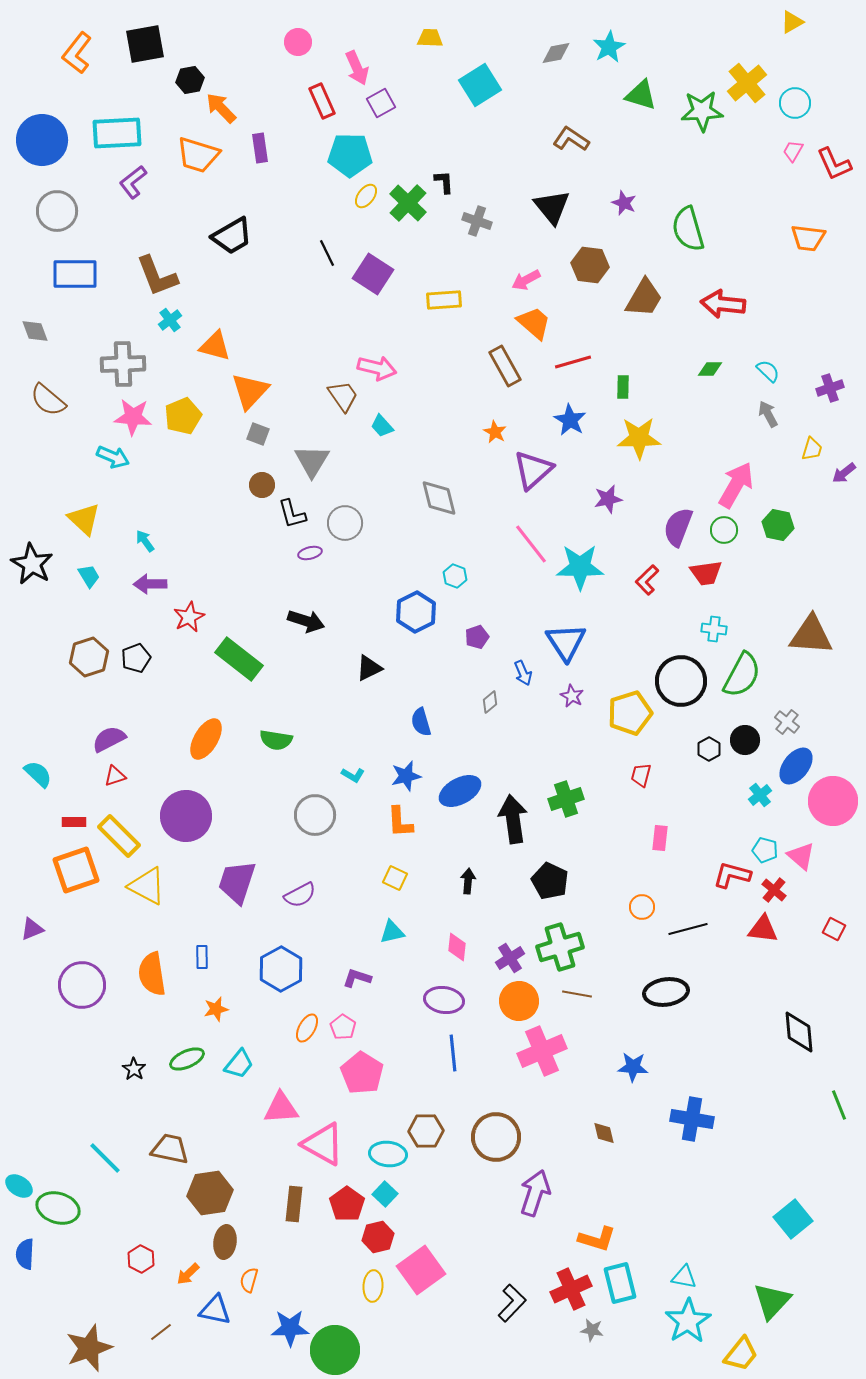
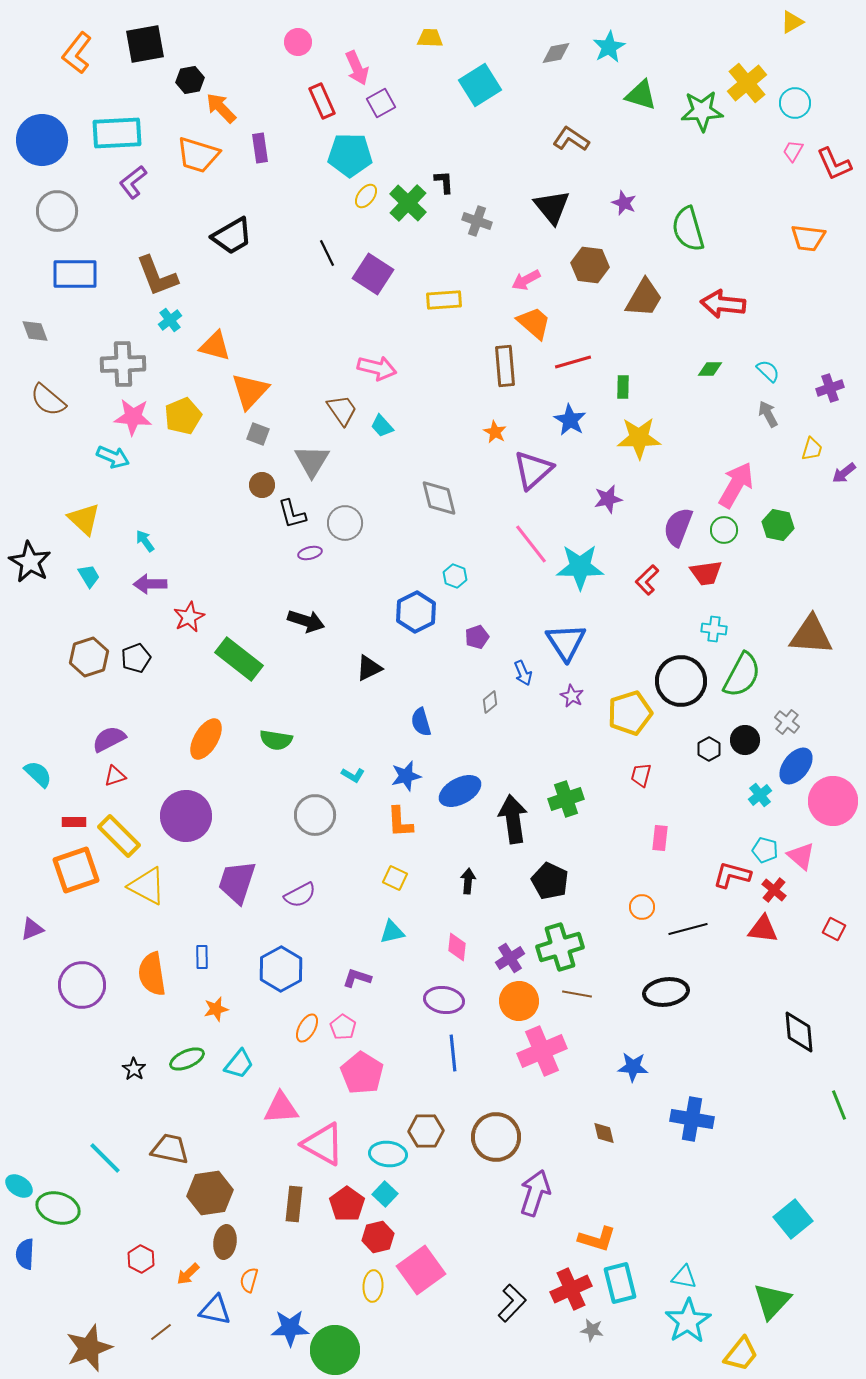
brown rectangle at (505, 366): rotated 24 degrees clockwise
brown trapezoid at (343, 396): moved 1 px left, 14 px down
black star at (32, 564): moved 2 px left, 2 px up
